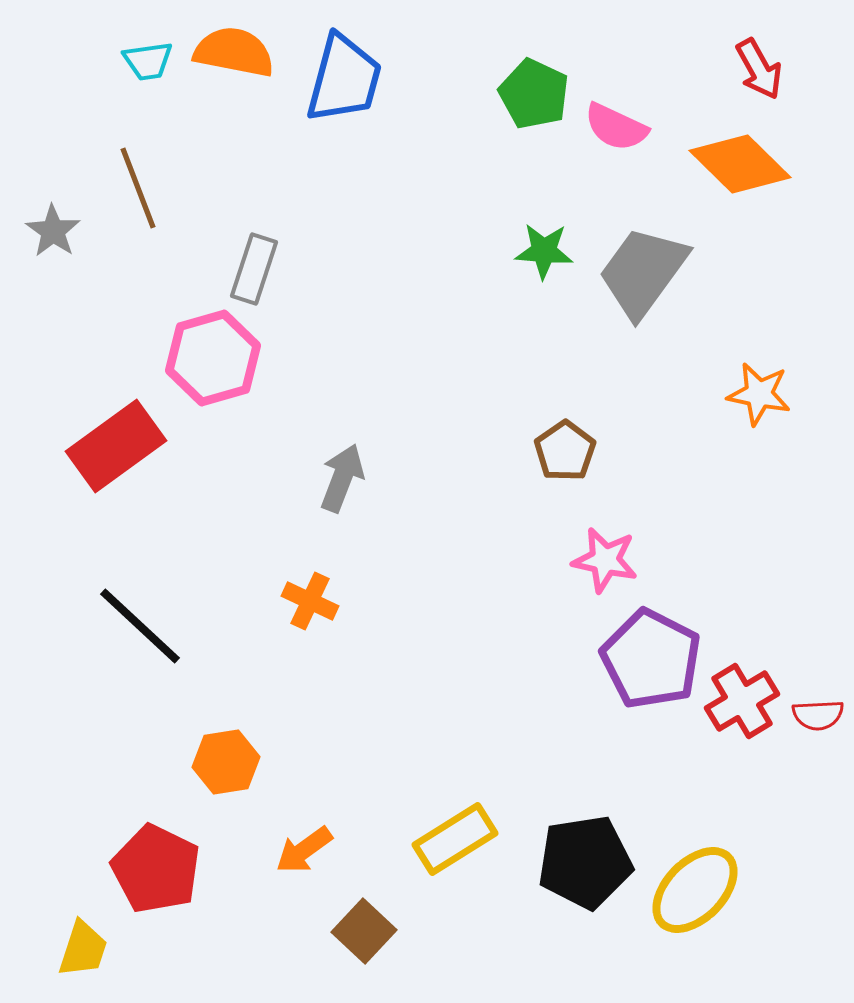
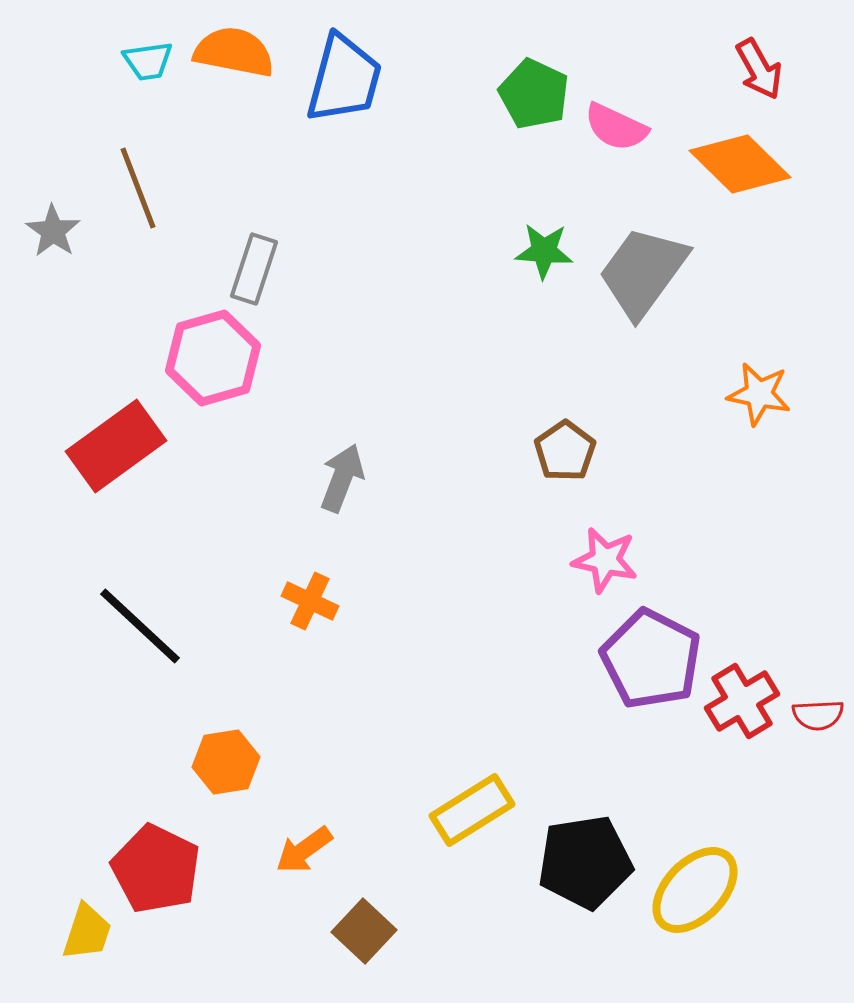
yellow rectangle: moved 17 px right, 29 px up
yellow trapezoid: moved 4 px right, 17 px up
